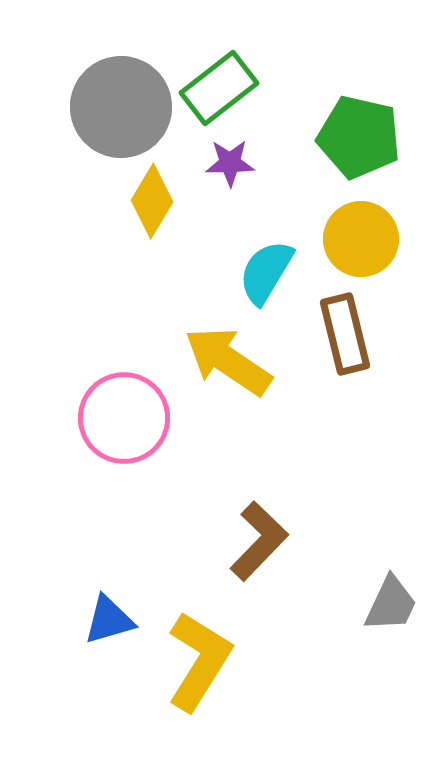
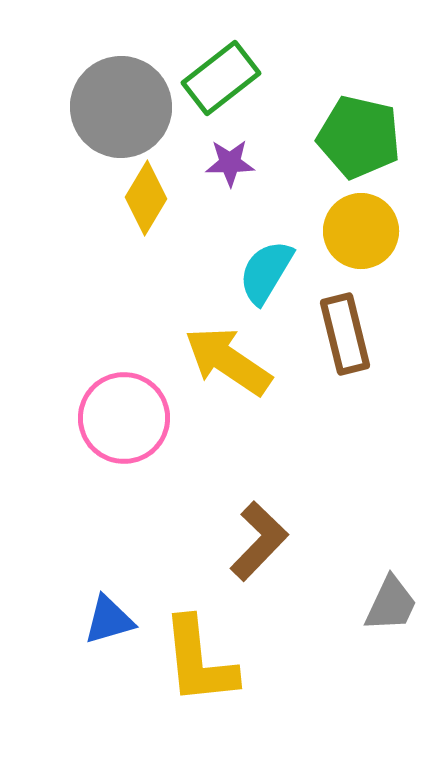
green rectangle: moved 2 px right, 10 px up
yellow diamond: moved 6 px left, 3 px up
yellow circle: moved 8 px up
yellow L-shape: rotated 142 degrees clockwise
